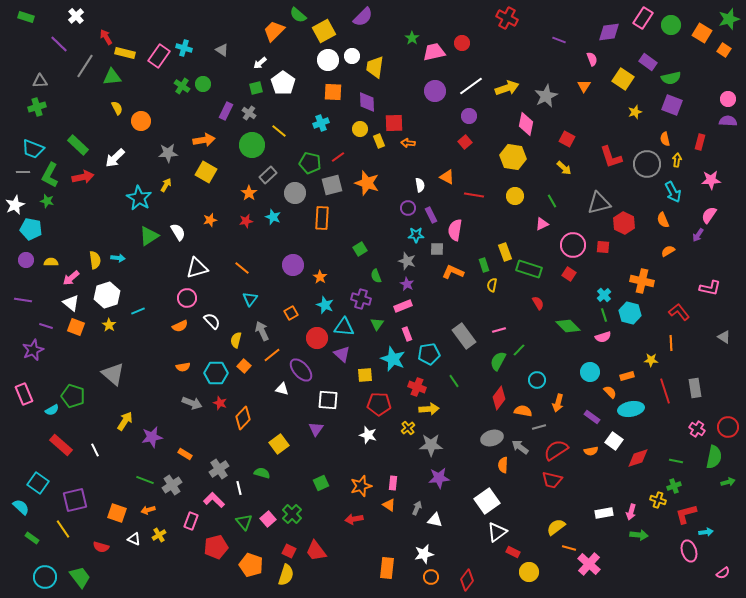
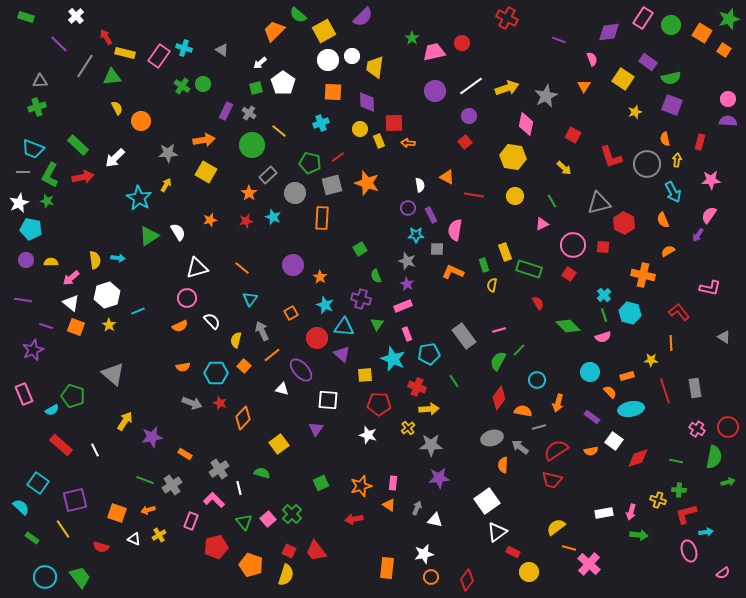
red square at (567, 139): moved 6 px right, 4 px up
white star at (15, 205): moved 4 px right, 2 px up
orange cross at (642, 281): moved 1 px right, 6 px up
green cross at (674, 486): moved 5 px right, 4 px down; rotated 24 degrees clockwise
